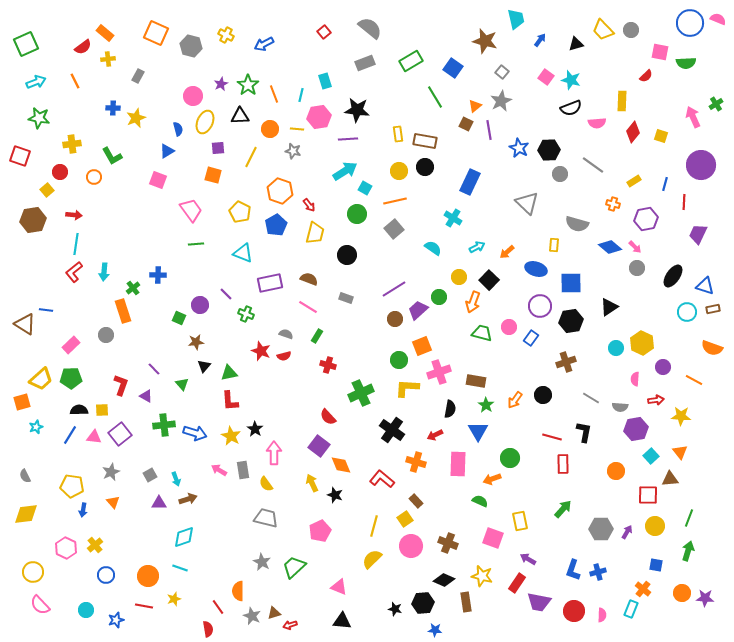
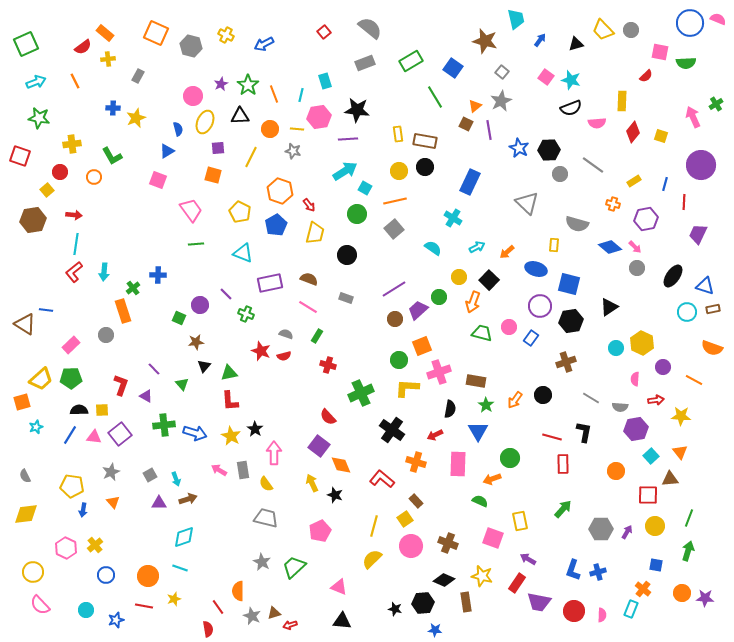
blue square at (571, 283): moved 2 px left, 1 px down; rotated 15 degrees clockwise
